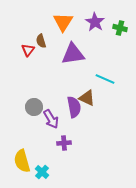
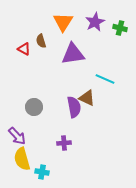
purple star: rotated 12 degrees clockwise
red triangle: moved 4 px left, 1 px up; rotated 40 degrees counterclockwise
purple arrow: moved 34 px left, 17 px down; rotated 12 degrees counterclockwise
yellow semicircle: moved 2 px up
cyan cross: rotated 32 degrees counterclockwise
